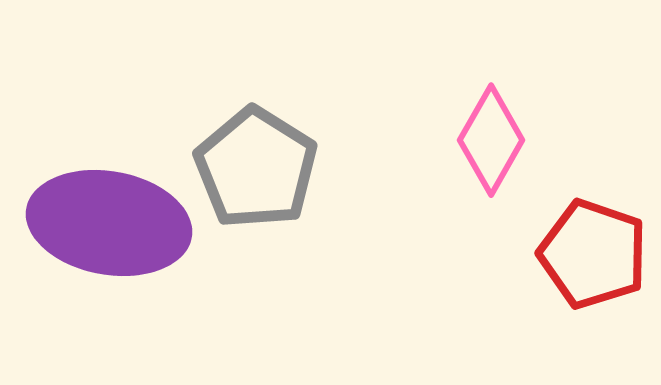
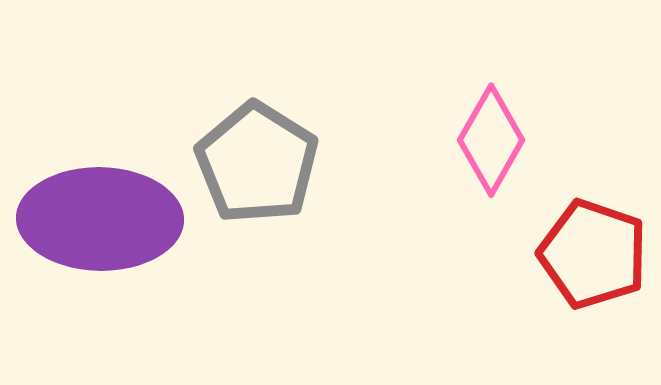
gray pentagon: moved 1 px right, 5 px up
purple ellipse: moved 9 px left, 4 px up; rotated 9 degrees counterclockwise
